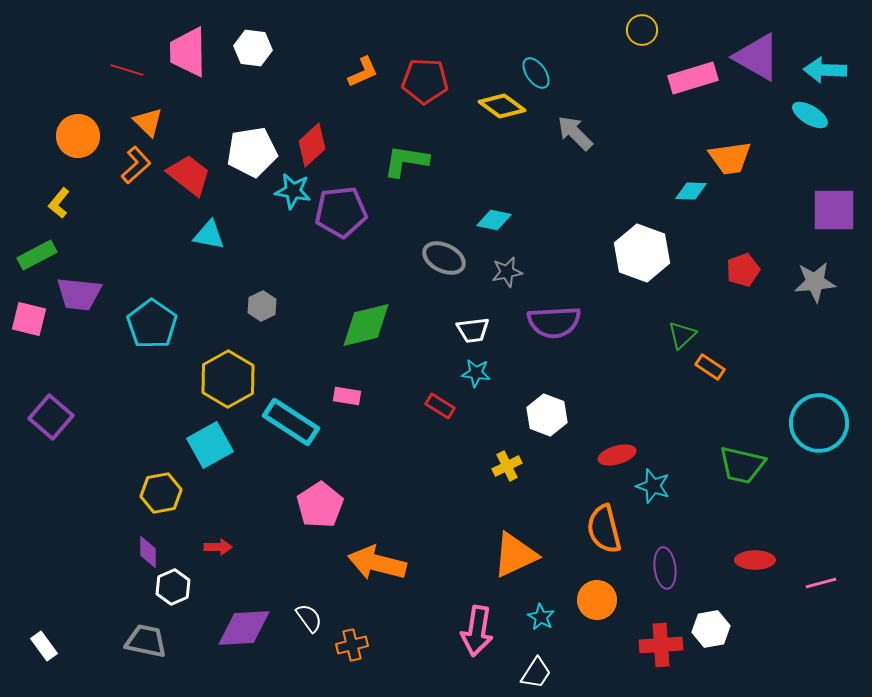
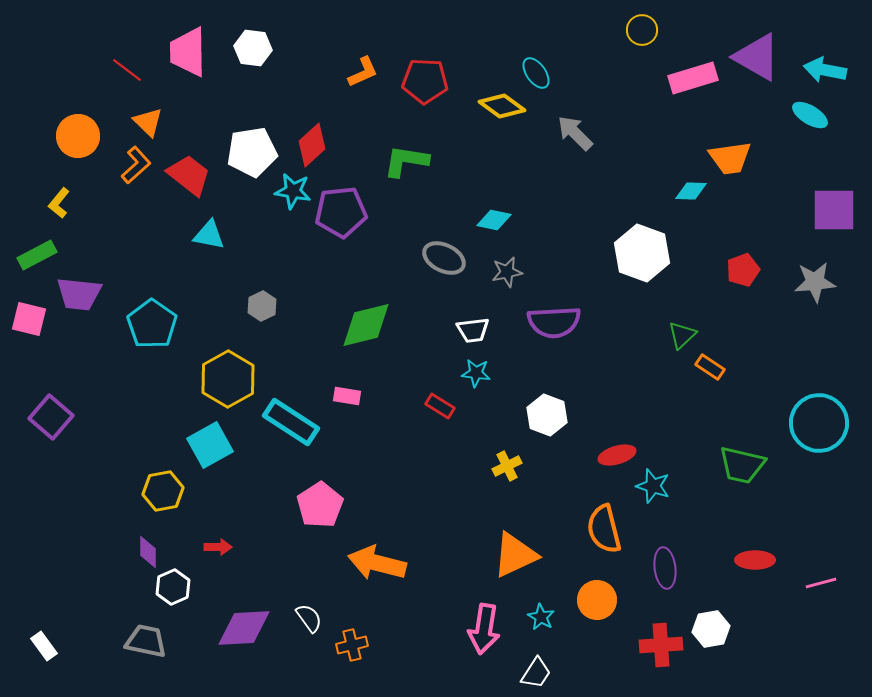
red line at (127, 70): rotated 20 degrees clockwise
cyan arrow at (825, 70): rotated 9 degrees clockwise
yellow hexagon at (161, 493): moved 2 px right, 2 px up
pink arrow at (477, 631): moved 7 px right, 2 px up
